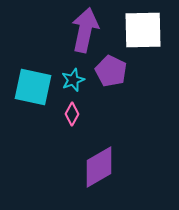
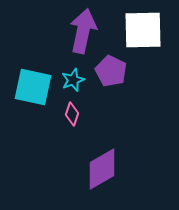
purple arrow: moved 2 px left, 1 px down
pink diamond: rotated 10 degrees counterclockwise
purple diamond: moved 3 px right, 2 px down
